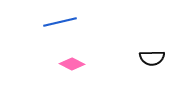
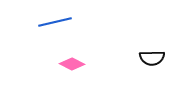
blue line: moved 5 px left
